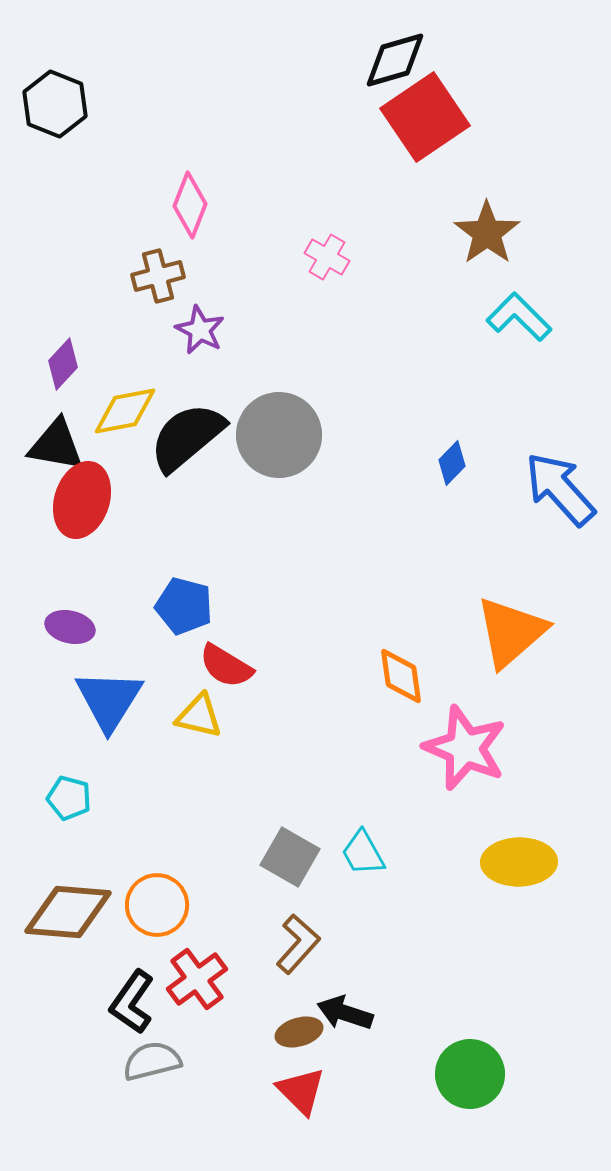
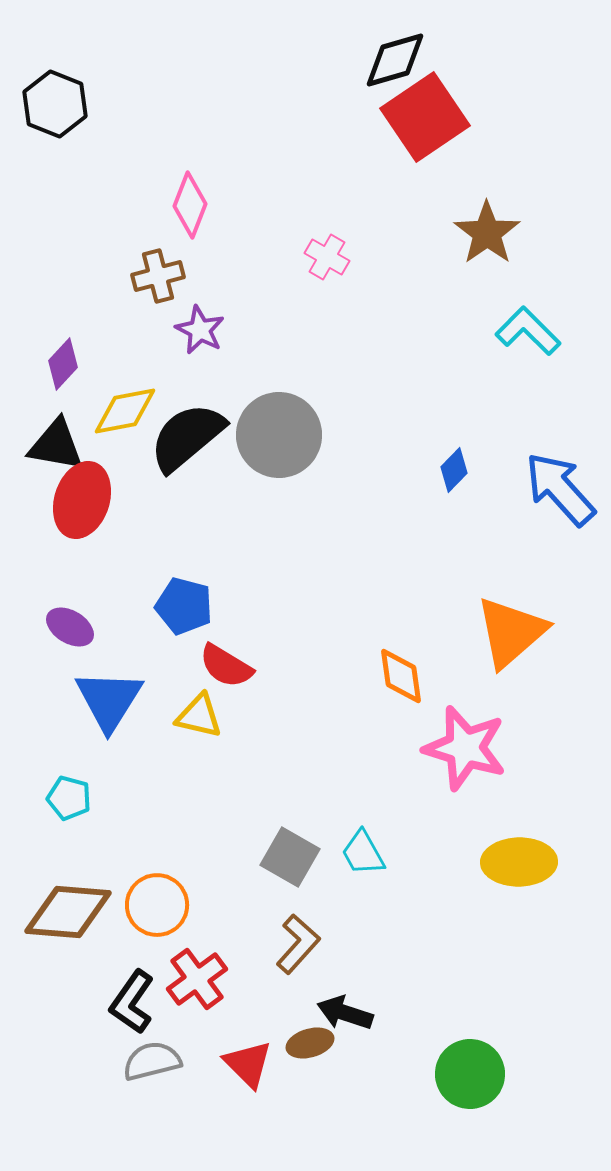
cyan L-shape: moved 9 px right, 14 px down
blue diamond: moved 2 px right, 7 px down
purple ellipse: rotated 18 degrees clockwise
pink star: rotated 6 degrees counterclockwise
brown ellipse: moved 11 px right, 11 px down
red triangle: moved 53 px left, 27 px up
